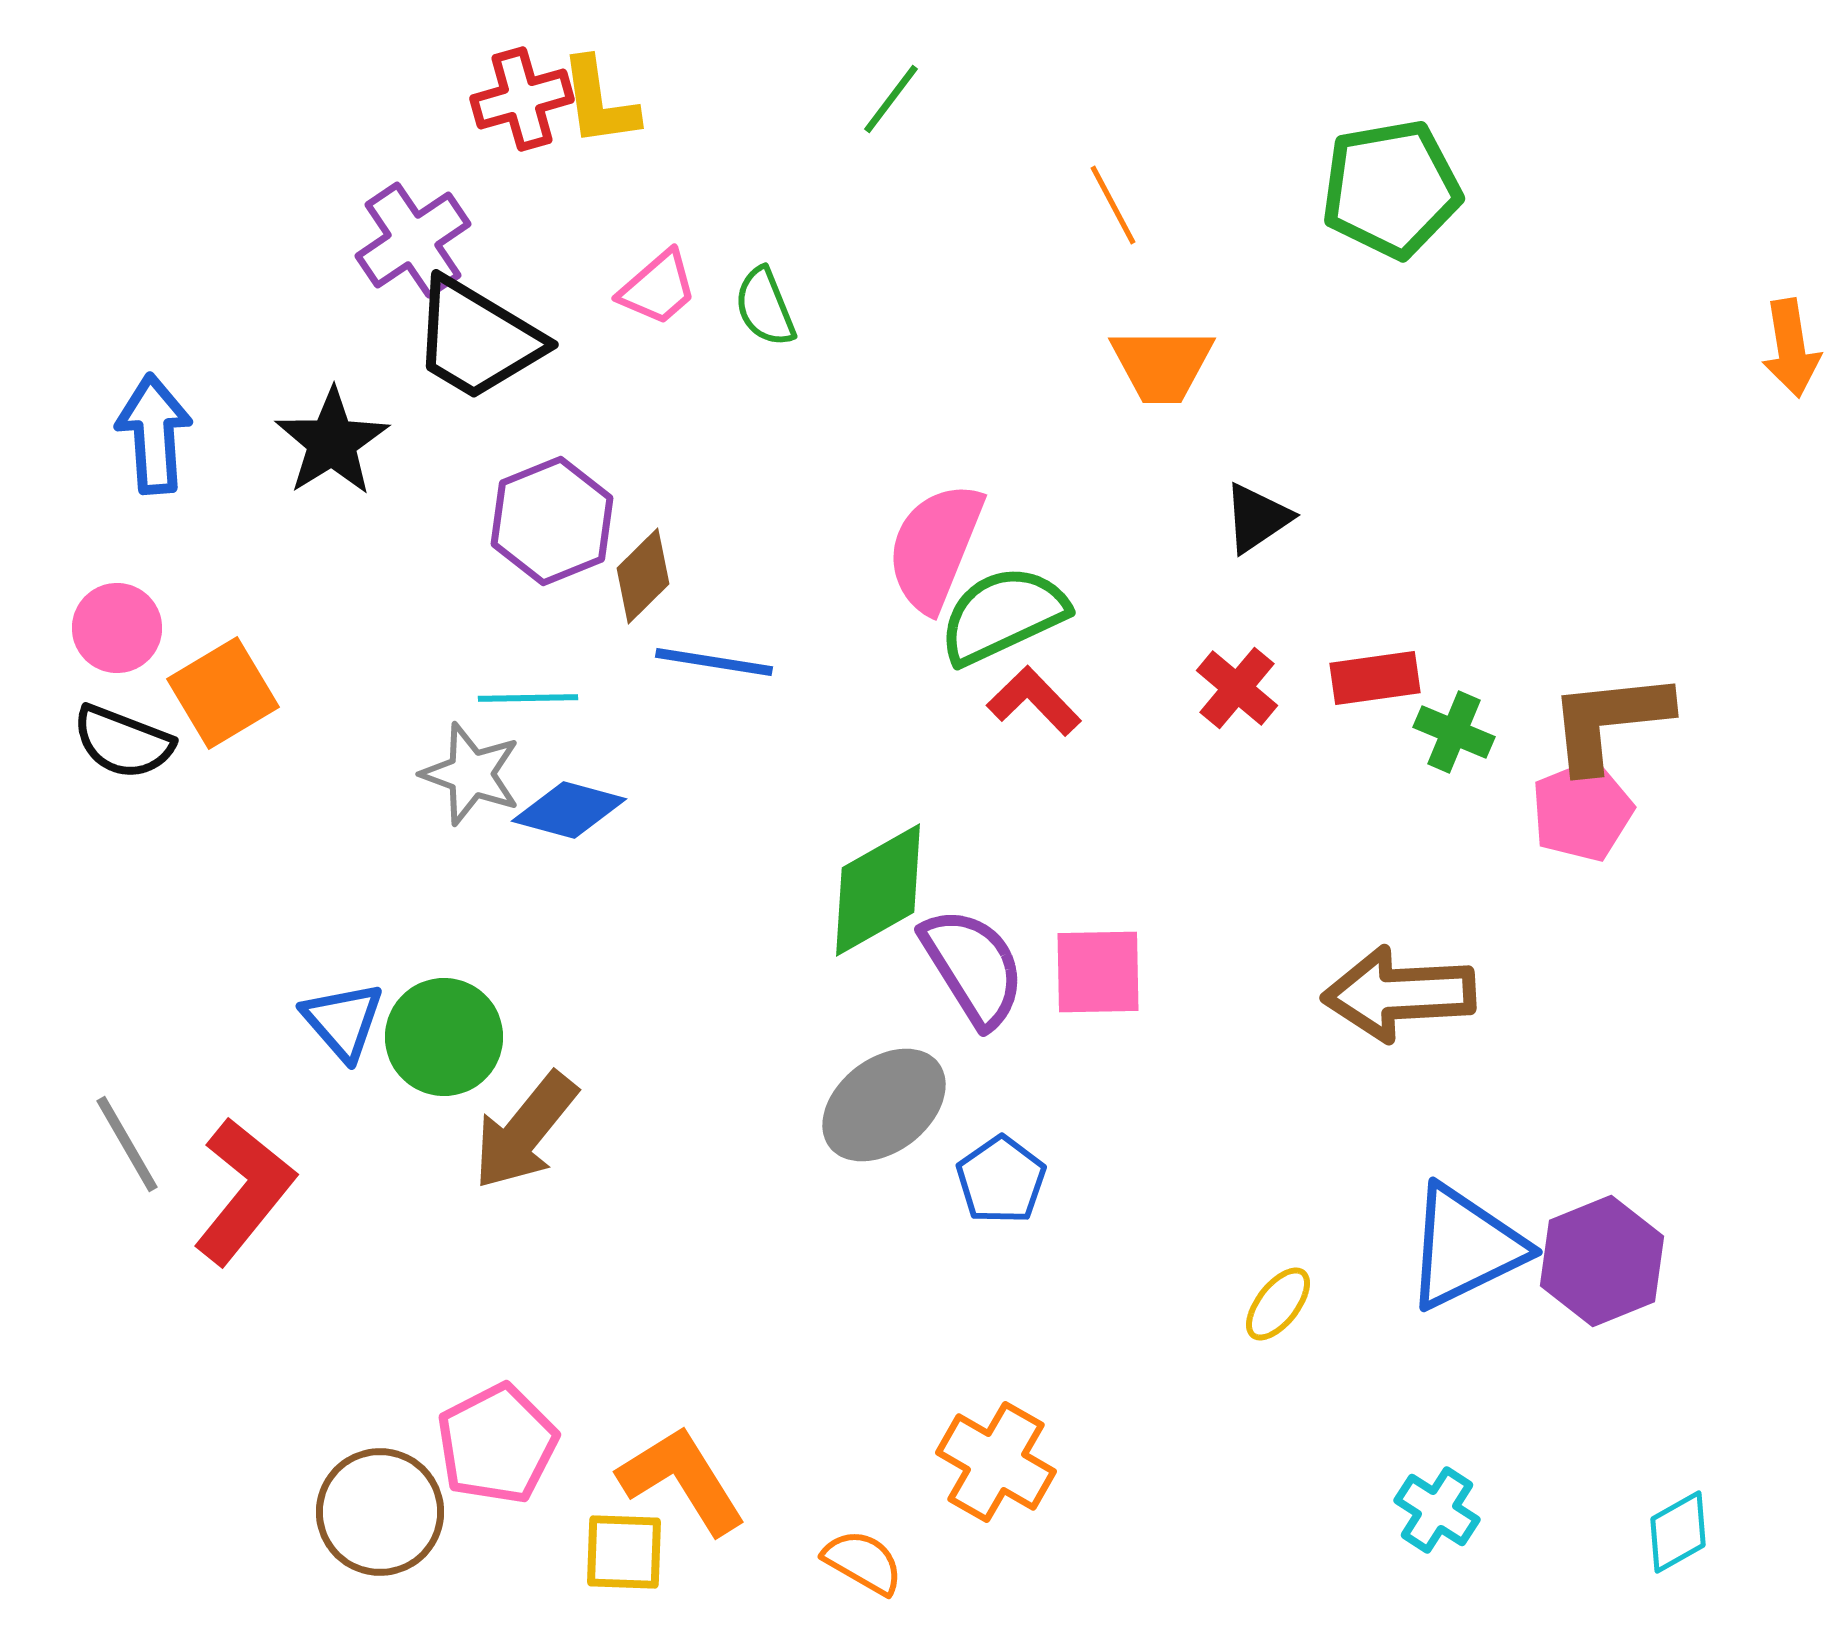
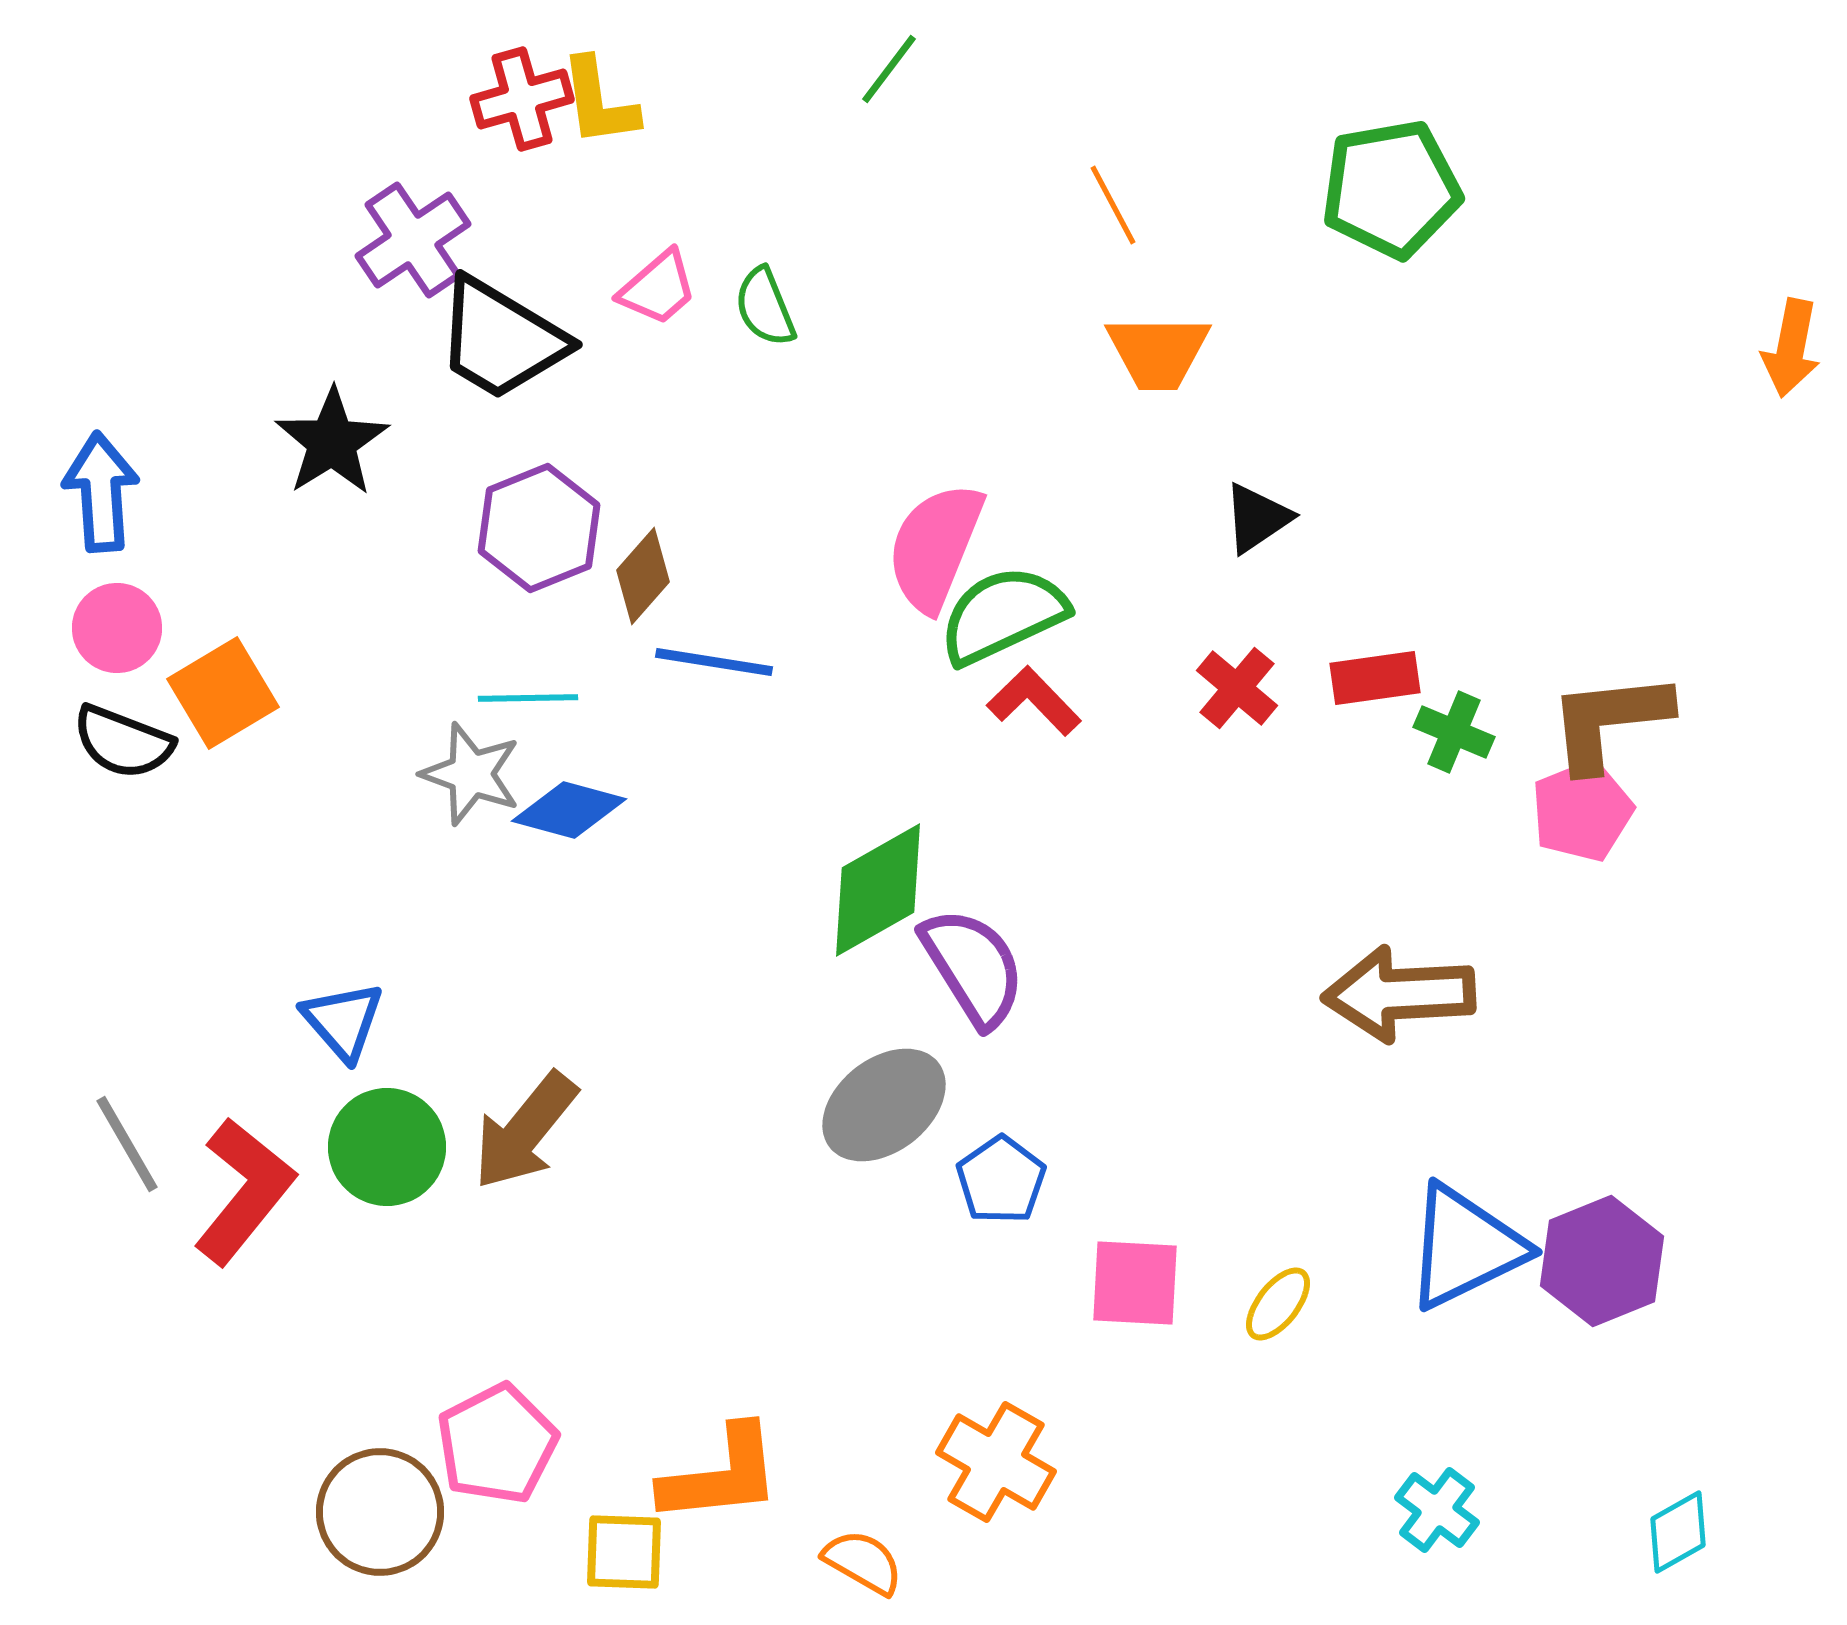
green line at (891, 99): moved 2 px left, 30 px up
black trapezoid at (477, 339): moved 24 px right
orange arrow at (1791, 348): rotated 20 degrees clockwise
orange trapezoid at (1162, 365): moved 4 px left, 13 px up
blue arrow at (154, 434): moved 53 px left, 58 px down
purple hexagon at (552, 521): moved 13 px left, 7 px down
brown diamond at (643, 576): rotated 4 degrees counterclockwise
pink square at (1098, 972): moved 37 px right, 311 px down; rotated 4 degrees clockwise
green circle at (444, 1037): moved 57 px left, 110 px down
orange L-shape at (682, 1480): moved 39 px right, 5 px up; rotated 116 degrees clockwise
cyan cross at (1437, 1510): rotated 4 degrees clockwise
